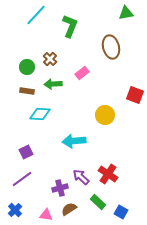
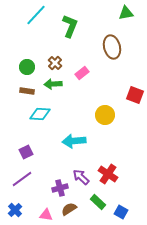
brown ellipse: moved 1 px right
brown cross: moved 5 px right, 4 px down
